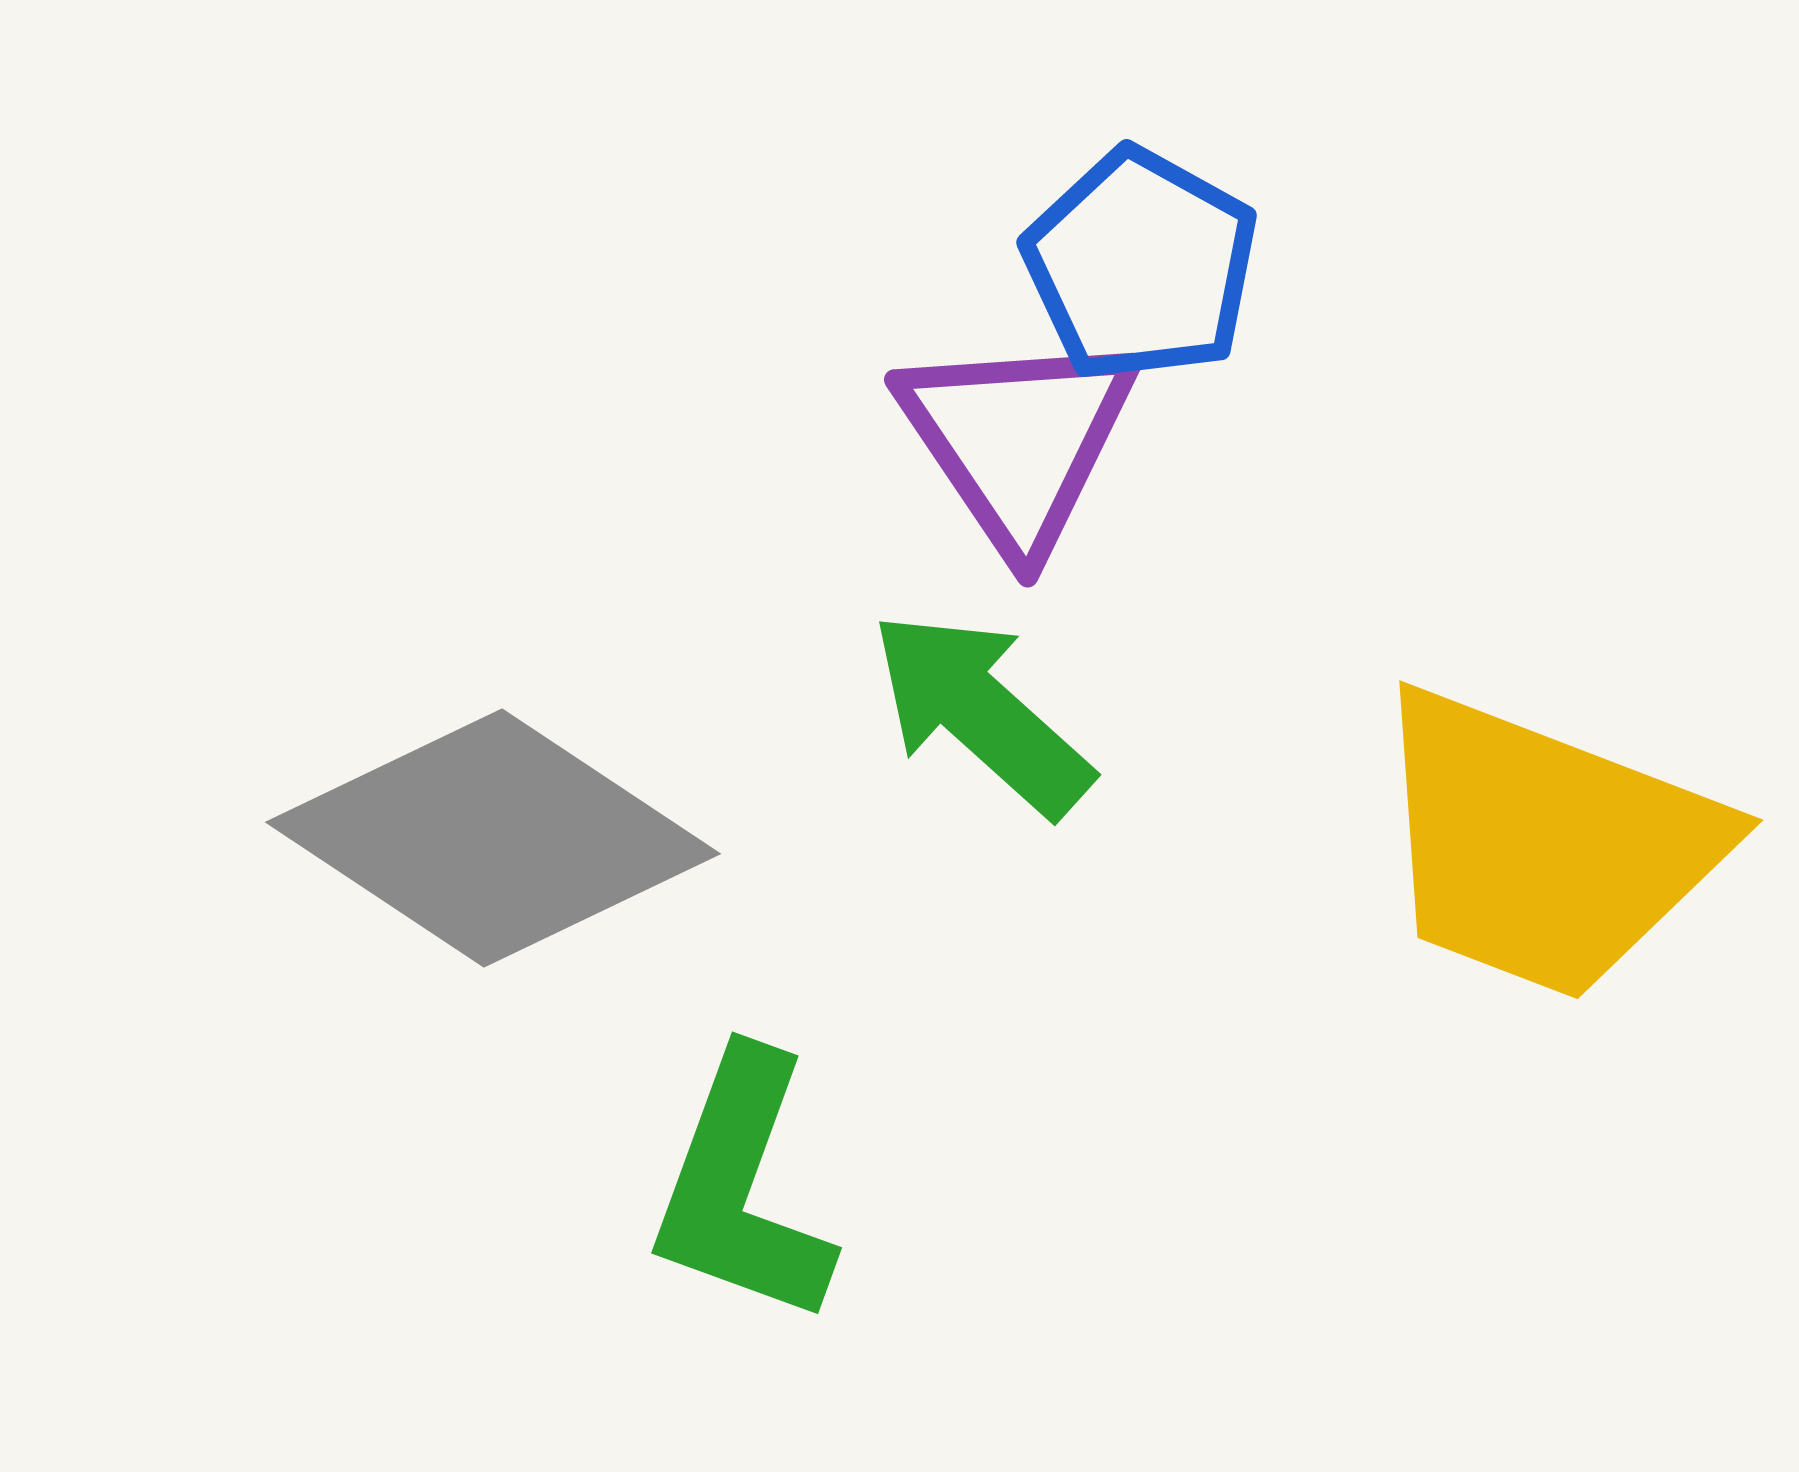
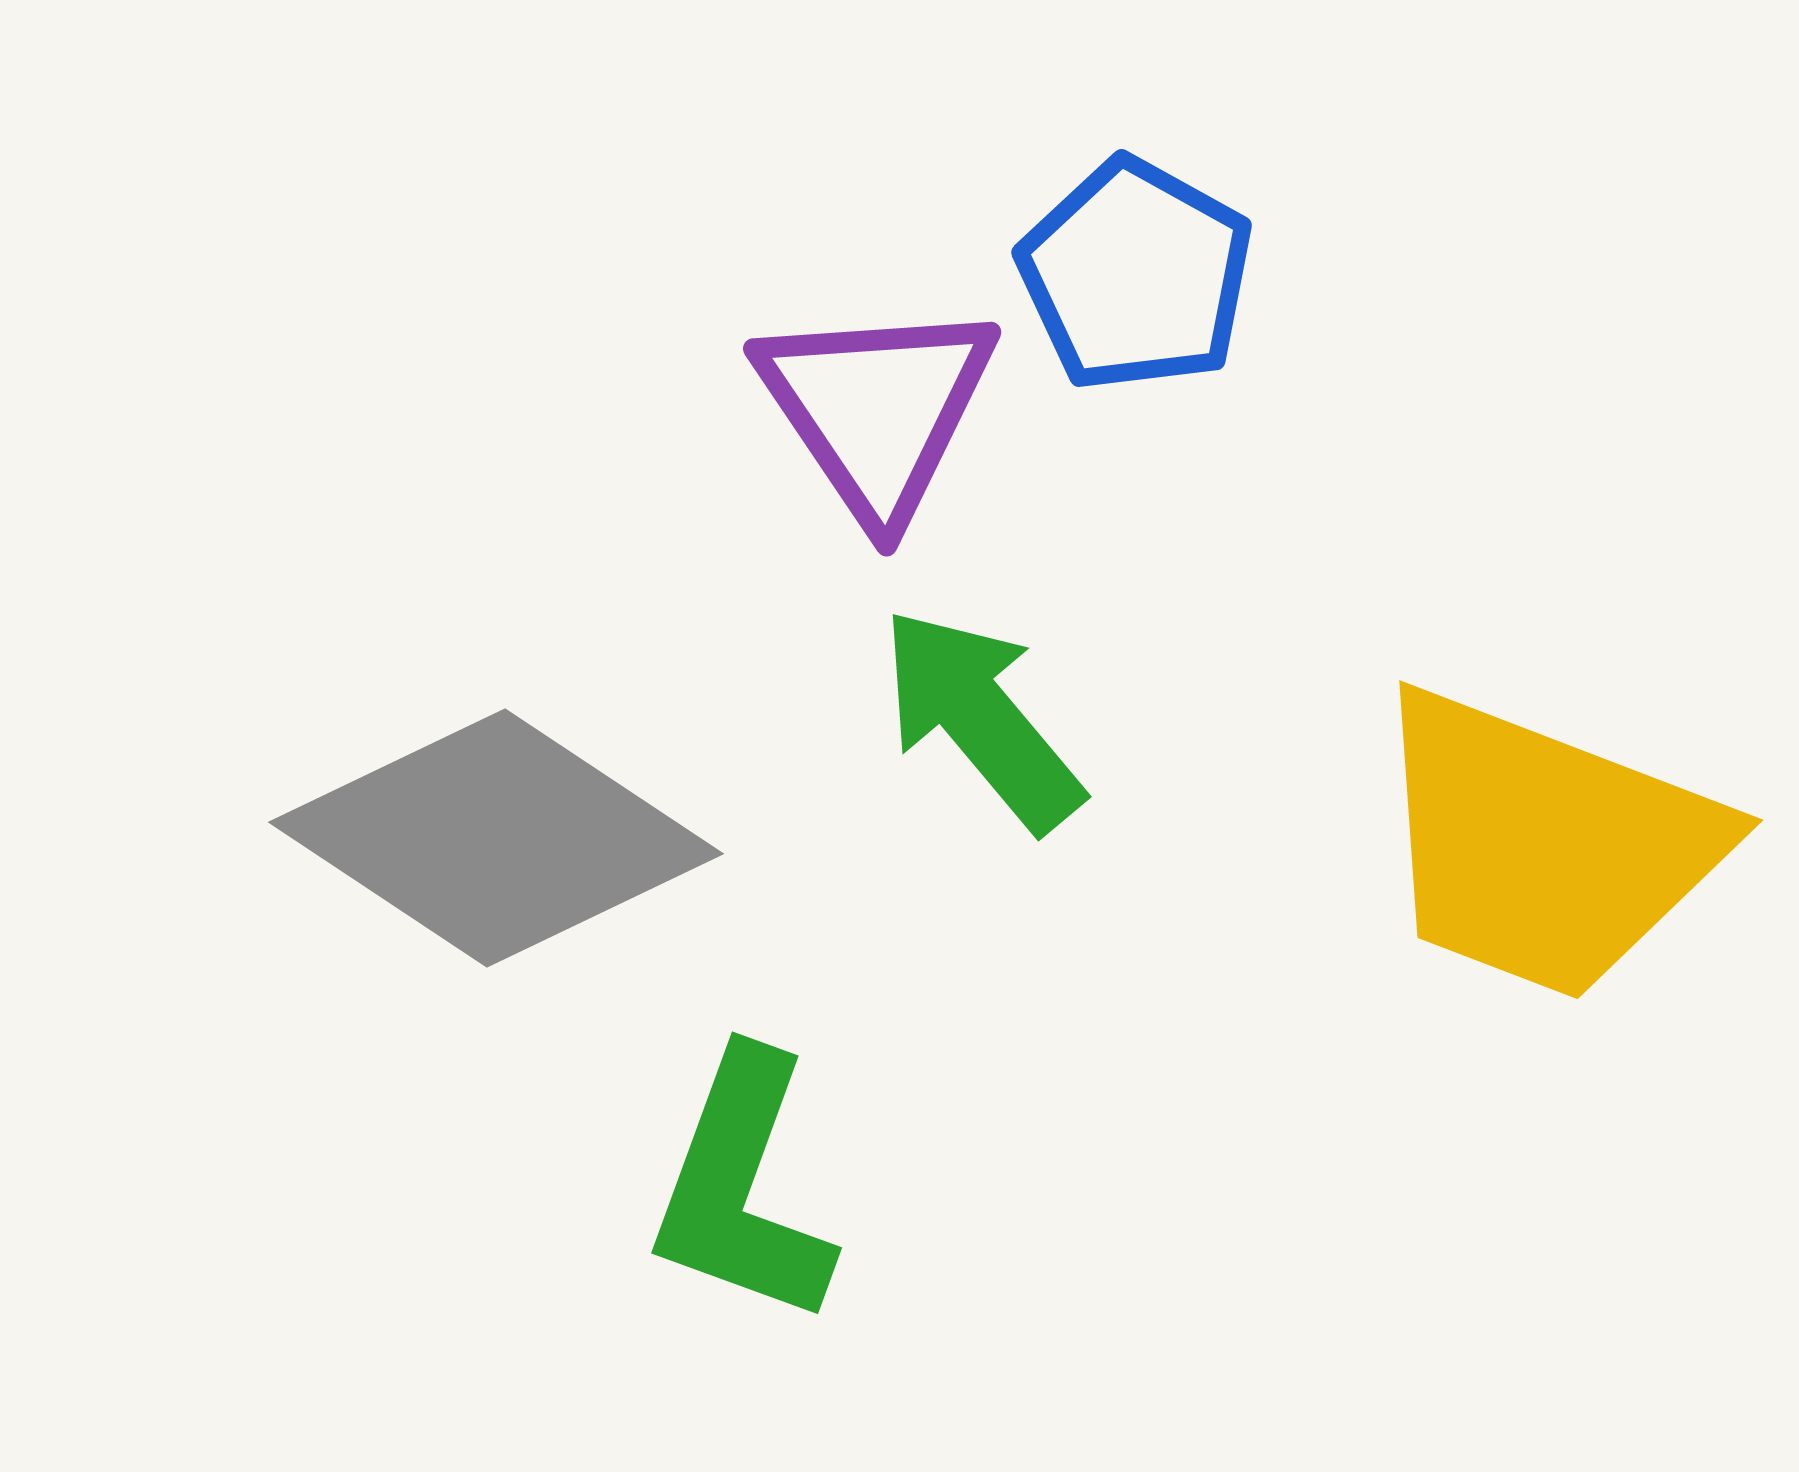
blue pentagon: moved 5 px left, 10 px down
purple triangle: moved 141 px left, 31 px up
green arrow: moved 6 px down; rotated 8 degrees clockwise
gray diamond: moved 3 px right
